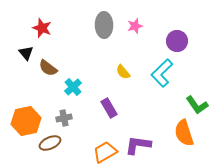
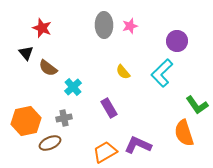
pink star: moved 5 px left
purple L-shape: rotated 16 degrees clockwise
